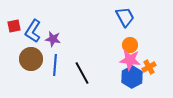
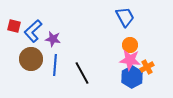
red square: rotated 24 degrees clockwise
blue L-shape: rotated 15 degrees clockwise
orange cross: moved 2 px left
